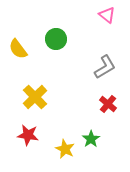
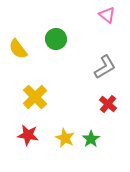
yellow star: moved 11 px up
